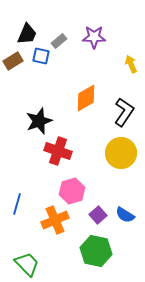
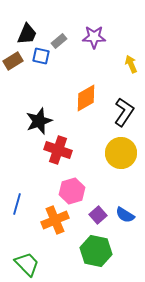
red cross: moved 1 px up
